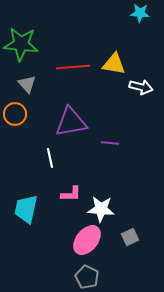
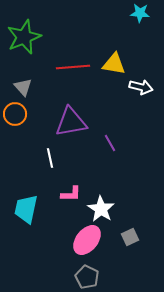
green star: moved 3 px right, 7 px up; rotated 28 degrees counterclockwise
gray triangle: moved 4 px left, 3 px down
purple line: rotated 54 degrees clockwise
white star: rotated 28 degrees clockwise
